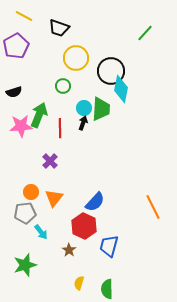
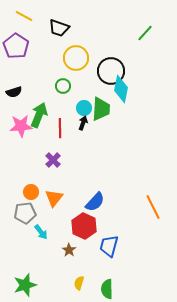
purple pentagon: rotated 10 degrees counterclockwise
purple cross: moved 3 px right, 1 px up
green star: moved 20 px down
